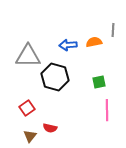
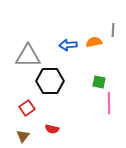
black hexagon: moved 5 px left, 4 px down; rotated 16 degrees counterclockwise
green square: rotated 24 degrees clockwise
pink line: moved 2 px right, 7 px up
red semicircle: moved 2 px right, 1 px down
brown triangle: moved 7 px left
